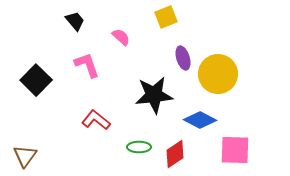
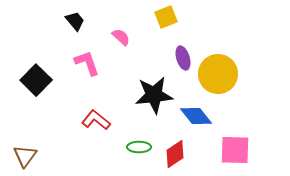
pink L-shape: moved 2 px up
blue diamond: moved 4 px left, 4 px up; rotated 24 degrees clockwise
